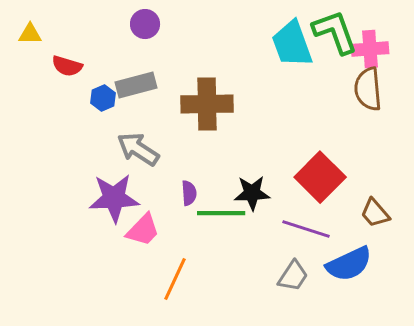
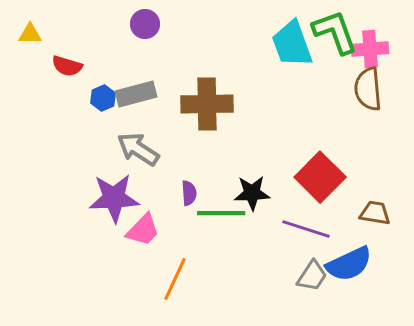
gray rectangle: moved 9 px down
brown trapezoid: rotated 140 degrees clockwise
gray trapezoid: moved 19 px right
